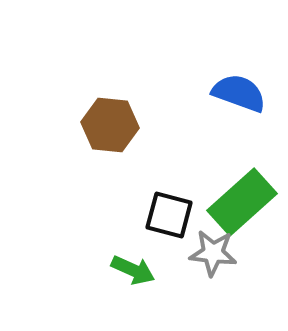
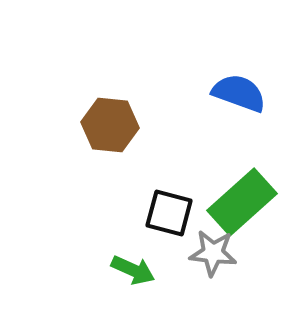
black square: moved 2 px up
